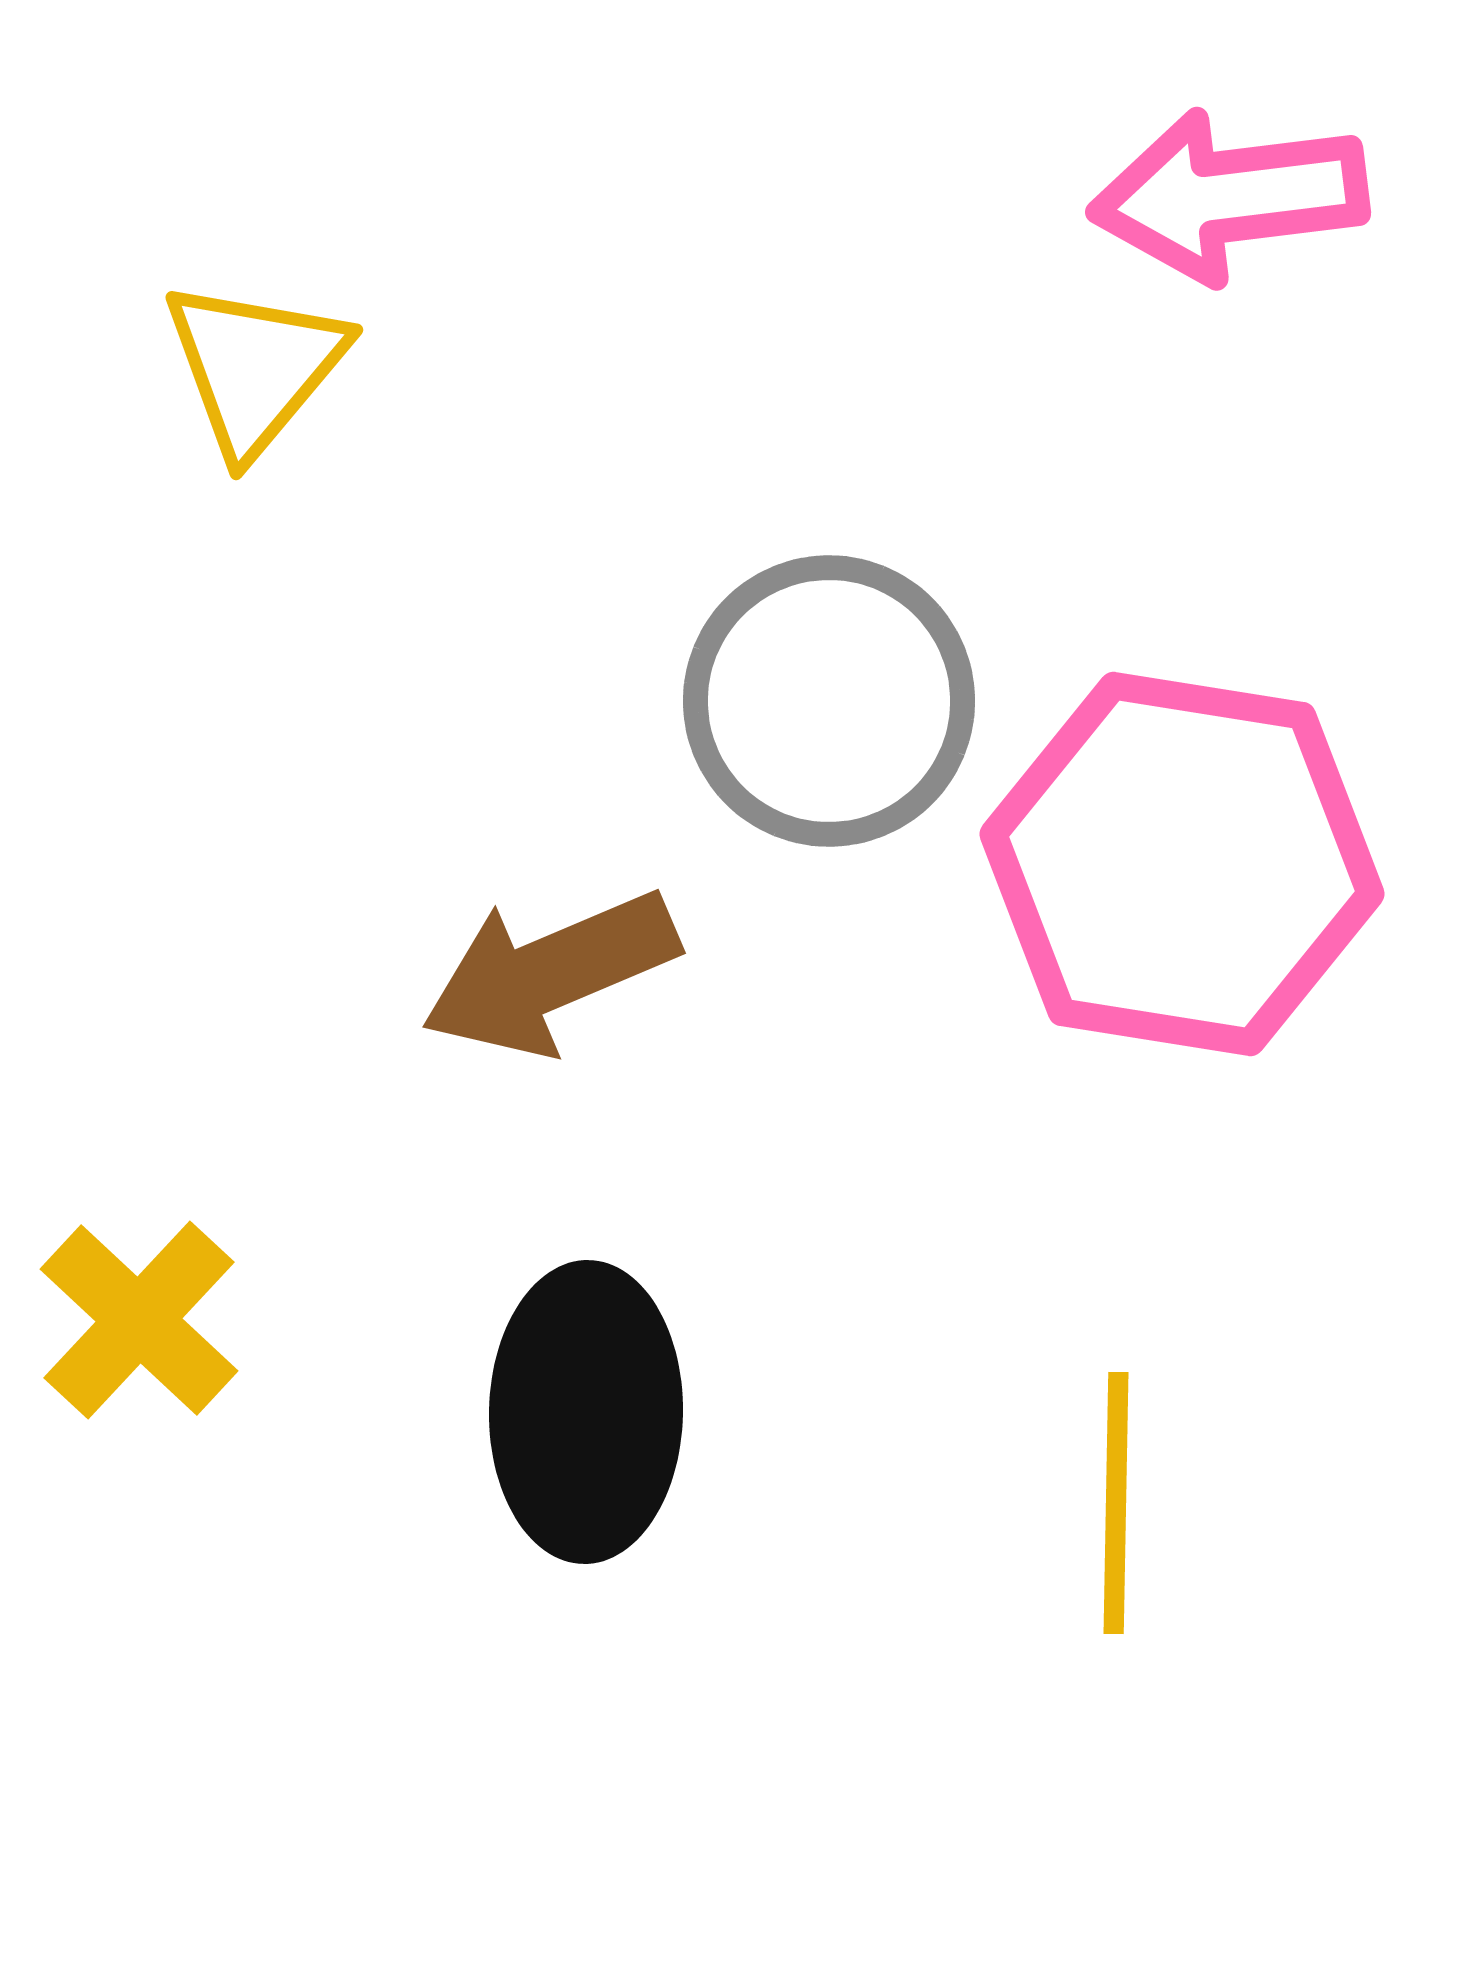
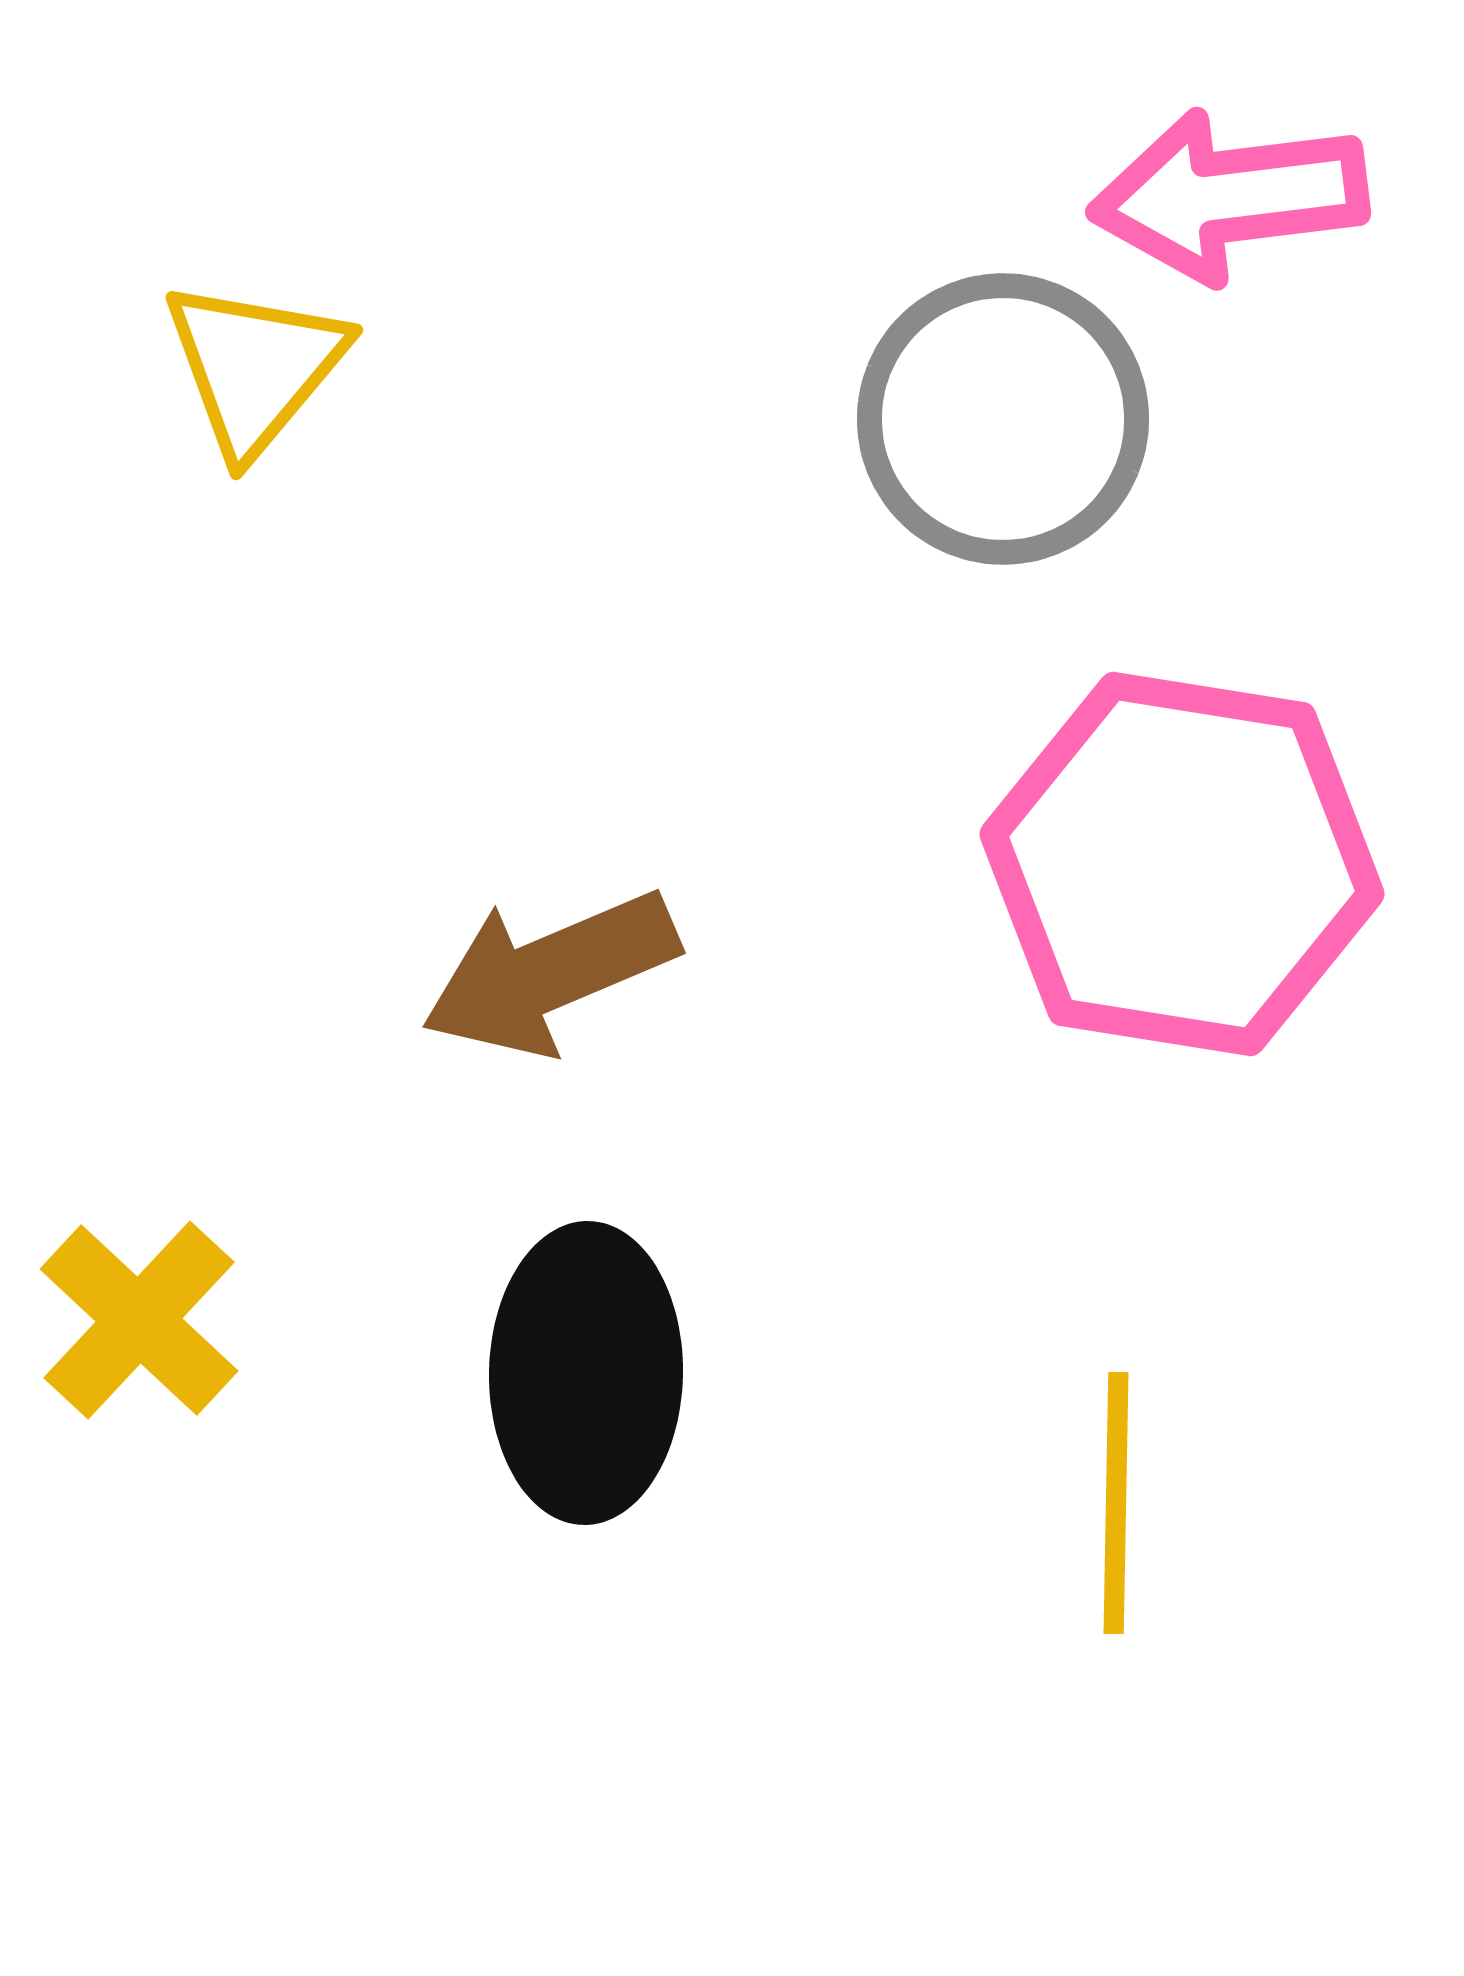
gray circle: moved 174 px right, 282 px up
black ellipse: moved 39 px up
